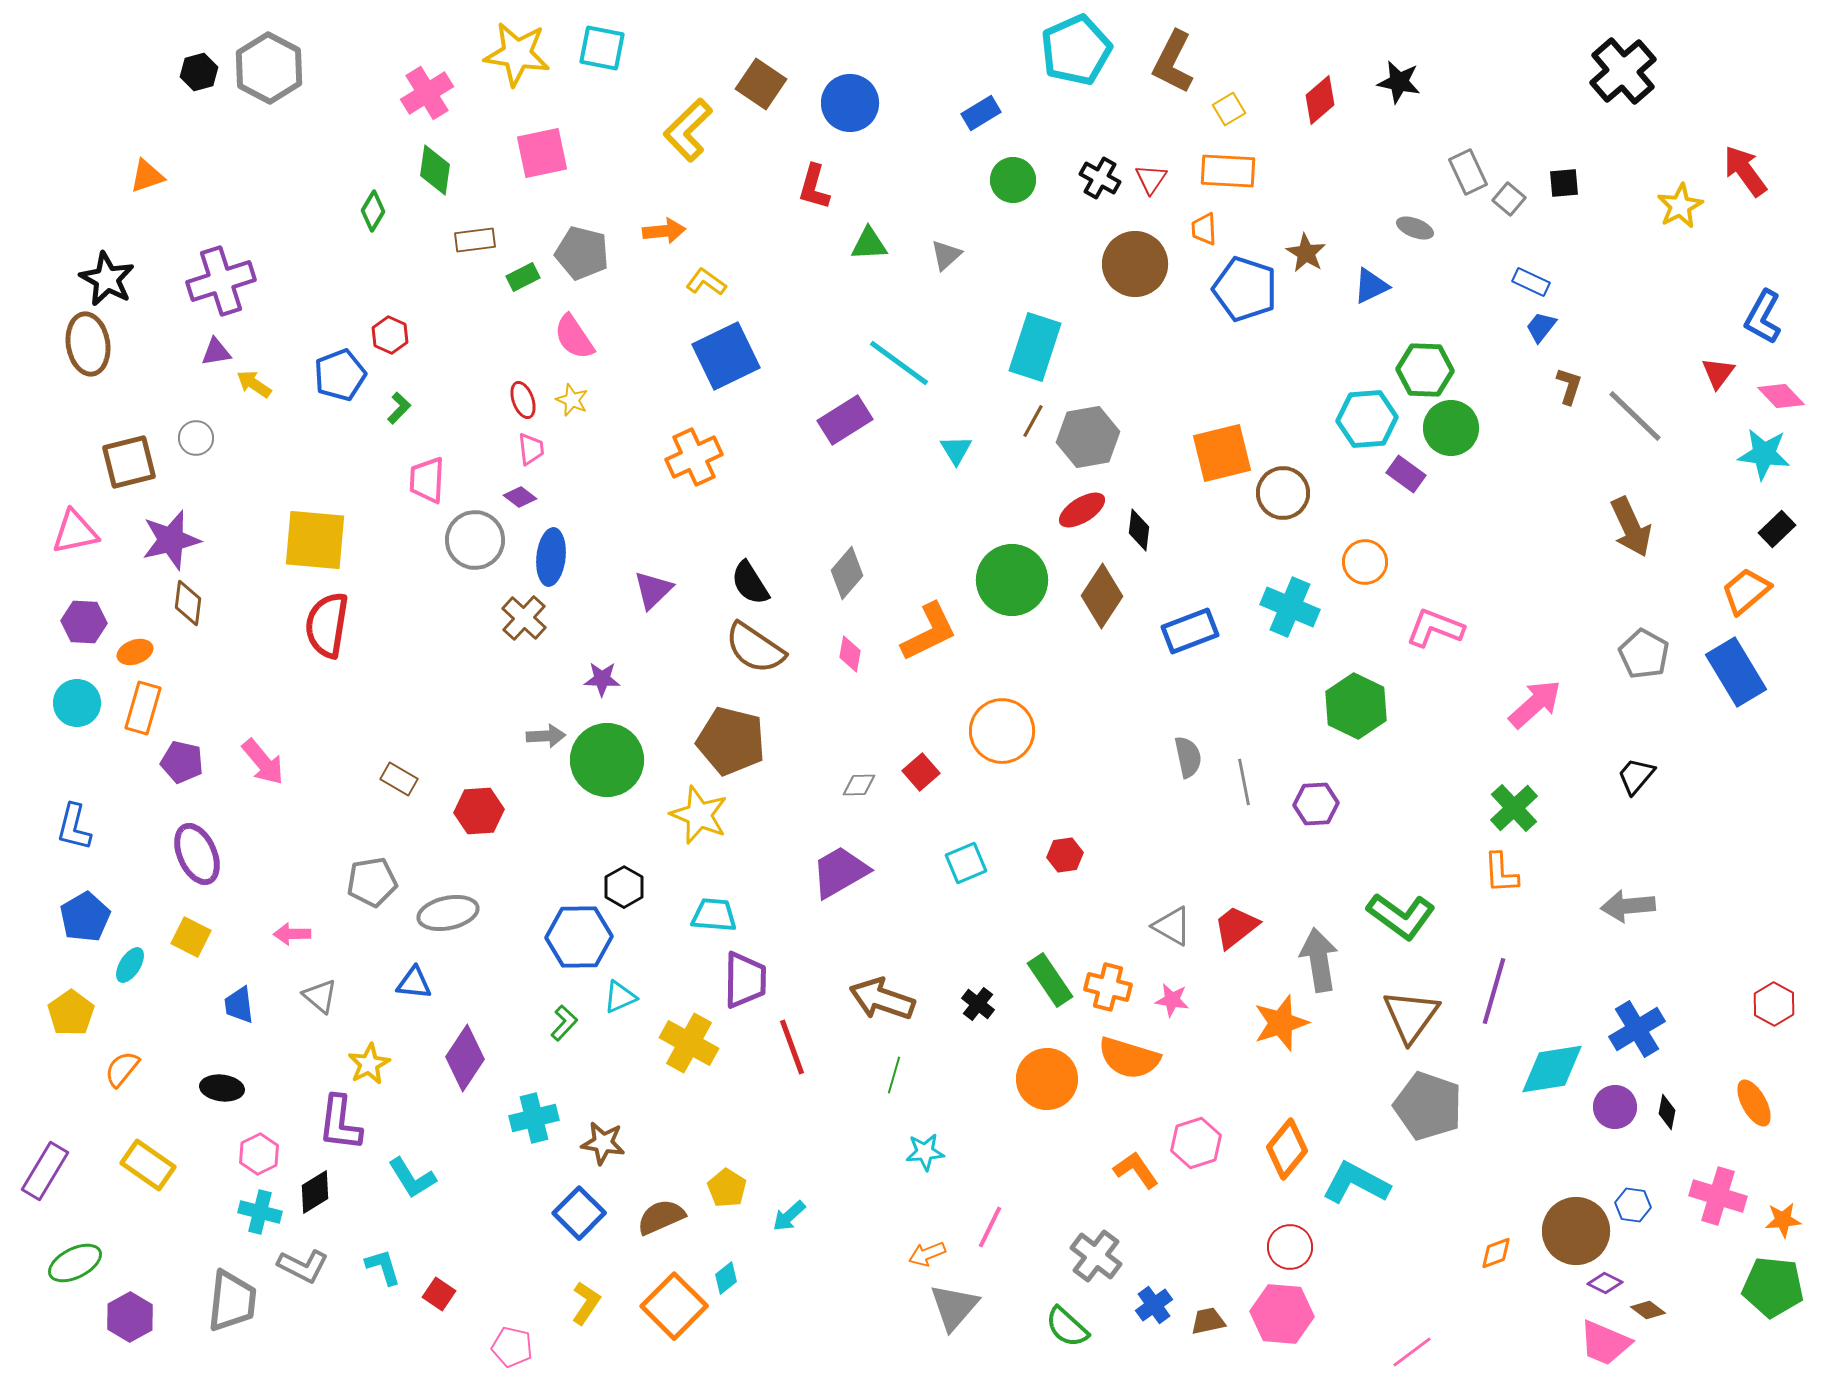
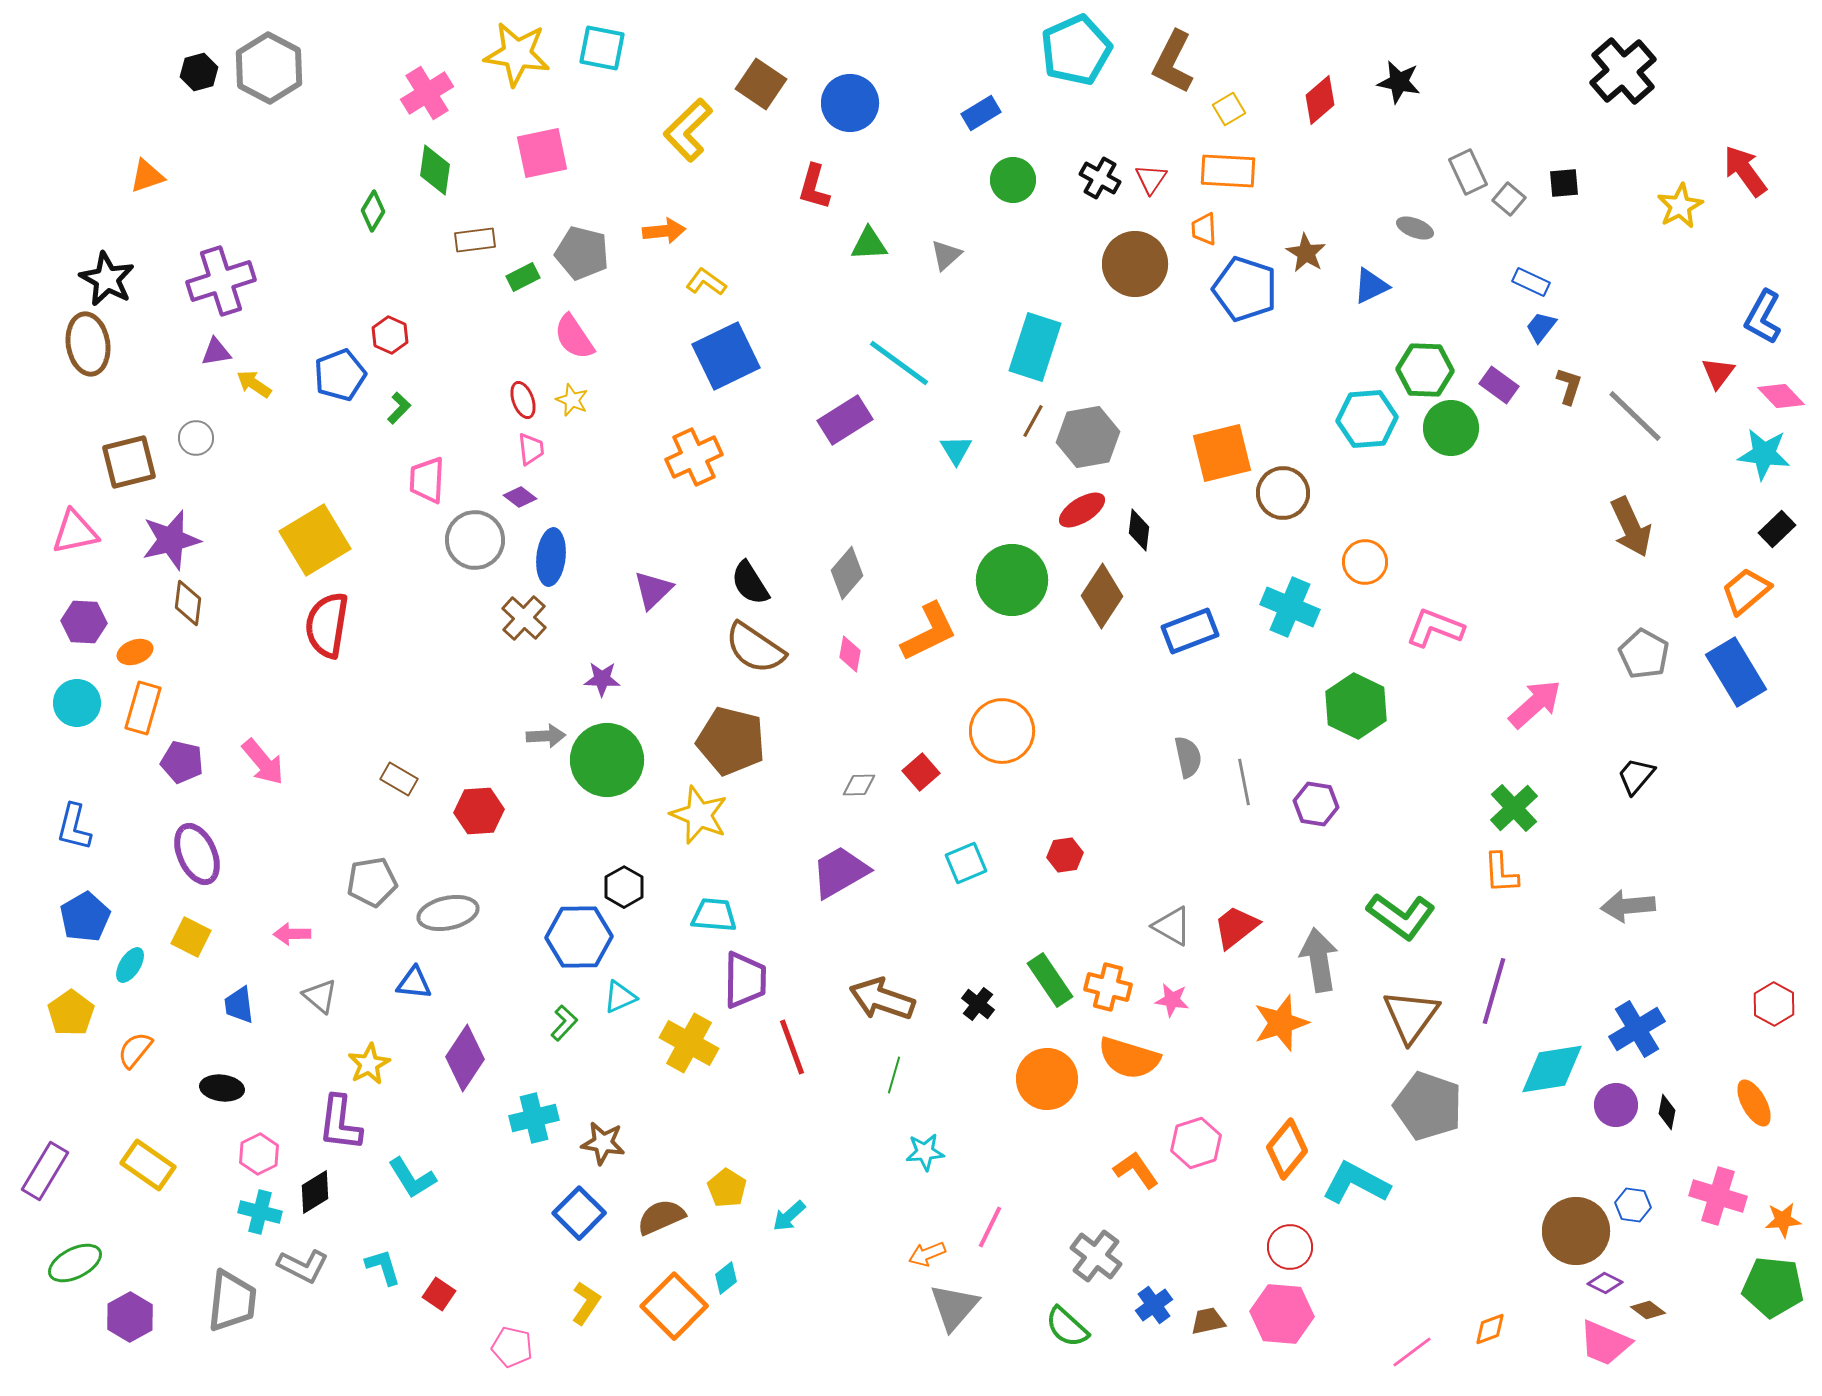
purple rectangle at (1406, 474): moved 93 px right, 89 px up
yellow square at (315, 540): rotated 36 degrees counterclockwise
purple hexagon at (1316, 804): rotated 12 degrees clockwise
orange semicircle at (122, 1069): moved 13 px right, 19 px up
purple circle at (1615, 1107): moved 1 px right, 2 px up
orange diamond at (1496, 1253): moved 6 px left, 76 px down
